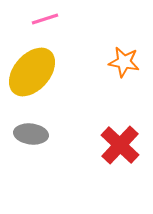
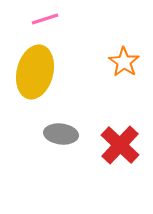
orange star: rotated 24 degrees clockwise
yellow ellipse: moved 3 px right; rotated 27 degrees counterclockwise
gray ellipse: moved 30 px right
